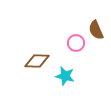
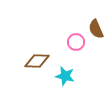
brown semicircle: moved 1 px up
pink circle: moved 1 px up
